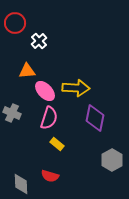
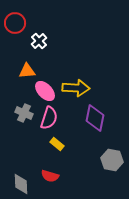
gray cross: moved 12 px right
gray hexagon: rotated 20 degrees counterclockwise
